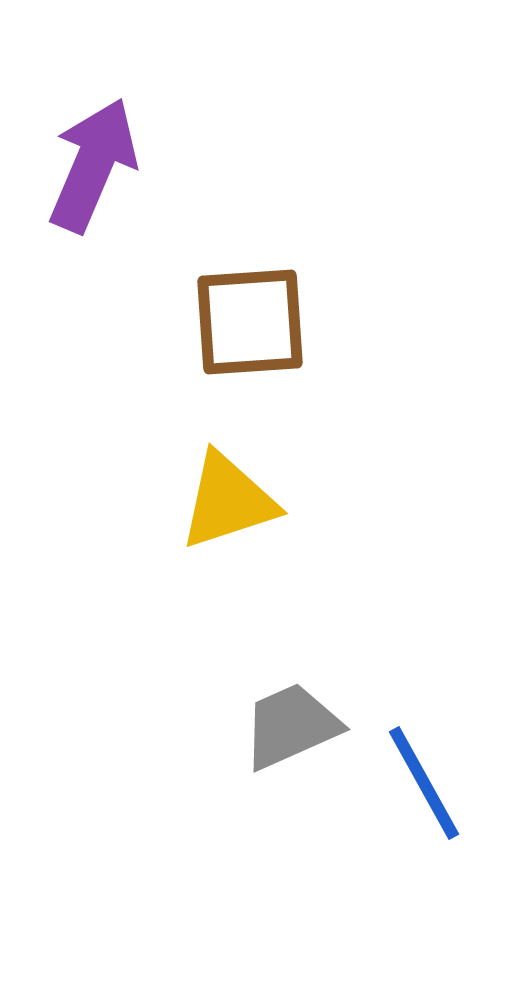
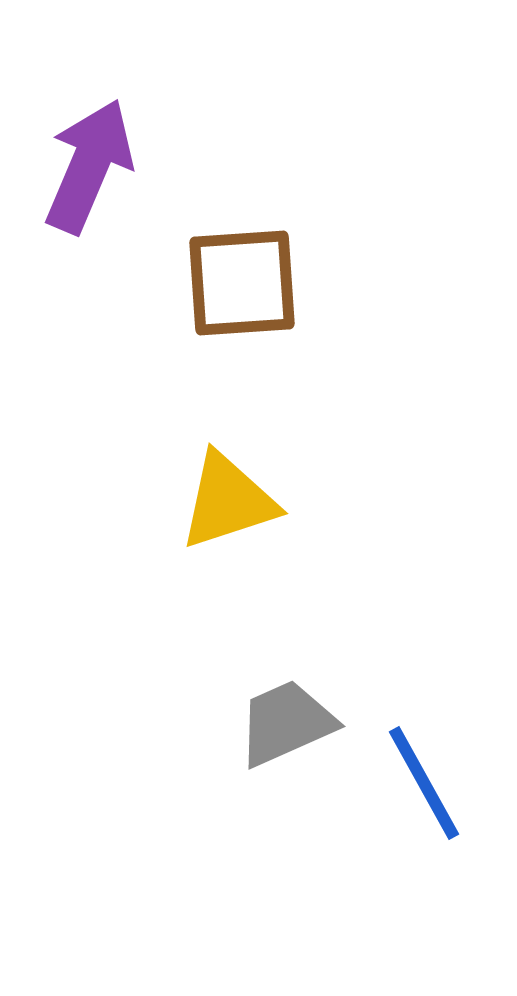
purple arrow: moved 4 px left, 1 px down
brown square: moved 8 px left, 39 px up
gray trapezoid: moved 5 px left, 3 px up
